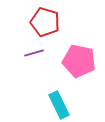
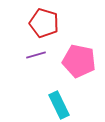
red pentagon: moved 1 px left, 1 px down
purple line: moved 2 px right, 2 px down
